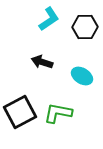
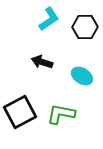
green L-shape: moved 3 px right, 1 px down
